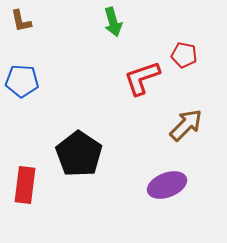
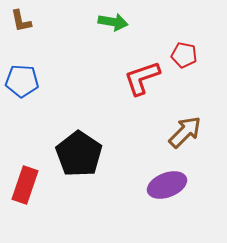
green arrow: rotated 64 degrees counterclockwise
brown arrow: moved 1 px left, 7 px down
red rectangle: rotated 12 degrees clockwise
